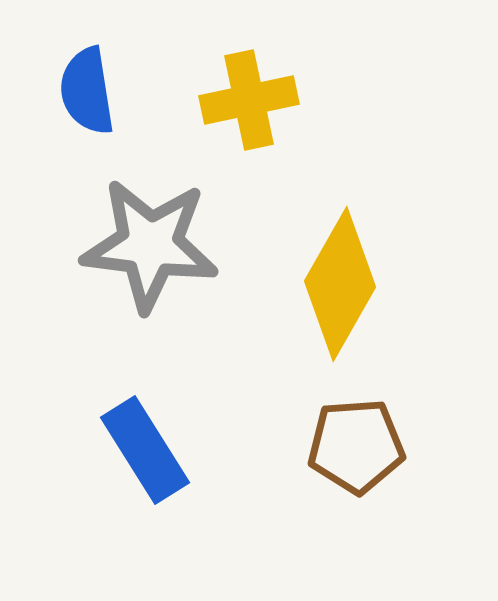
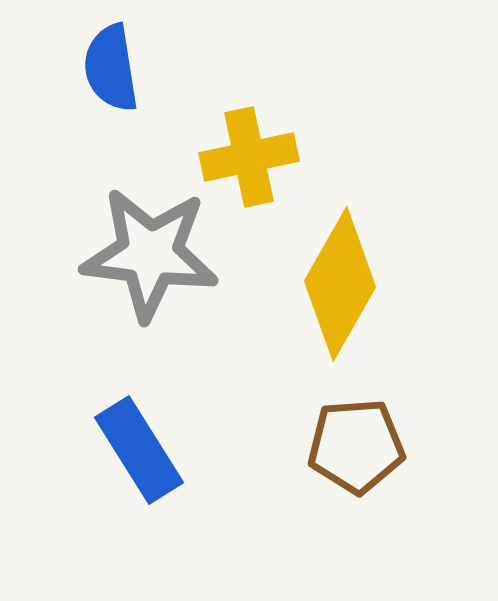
blue semicircle: moved 24 px right, 23 px up
yellow cross: moved 57 px down
gray star: moved 9 px down
blue rectangle: moved 6 px left
